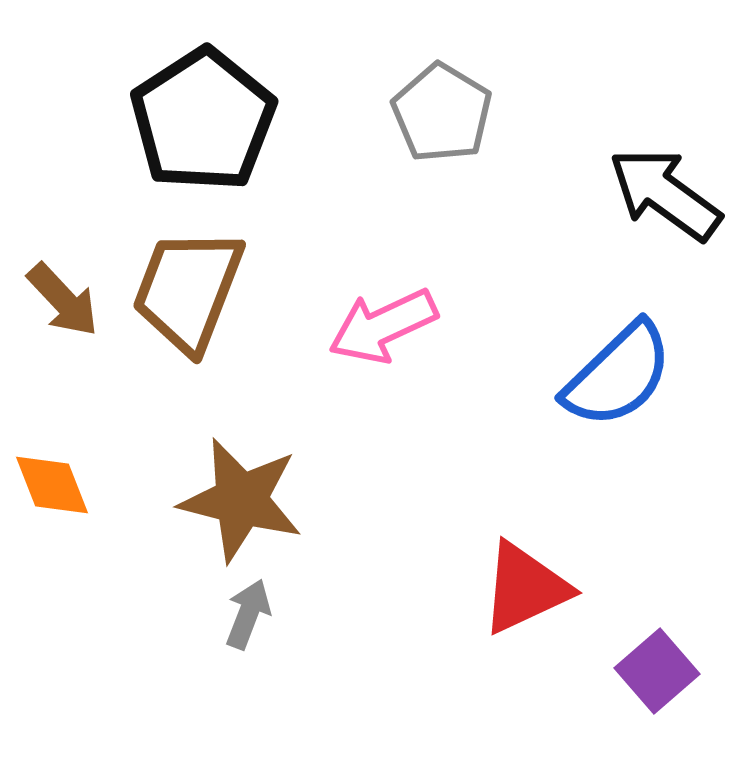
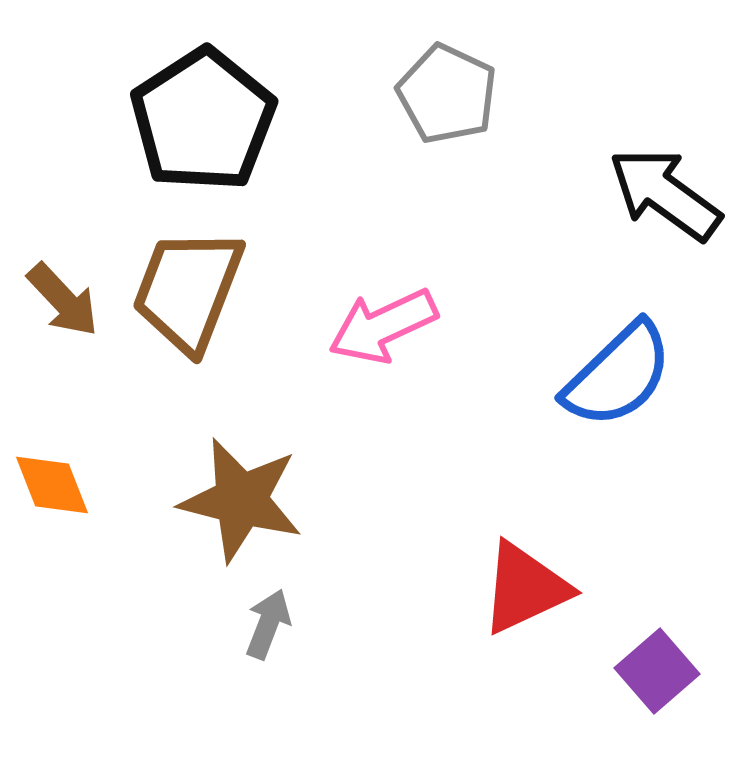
gray pentagon: moved 5 px right, 19 px up; rotated 6 degrees counterclockwise
gray arrow: moved 20 px right, 10 px down
